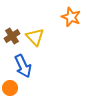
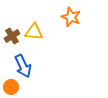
yellow triangle: moved 1 px left, 5 px up; rotated 42 degrees counterclockwise
orange circle: moved 1 px right, 1 px up
